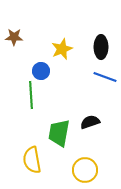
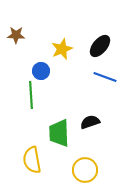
brown star: moved 2 px right, 2 px up
black ellipse: moved 1 px left, 1 px up; rotated 40 degrees clockwise
green trapezoid: rotated 12 degrees counterclockwise
